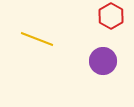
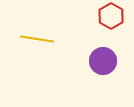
yellow line: rotated 12 degrees counterclockwise
